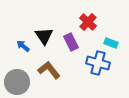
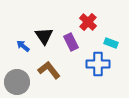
blue cross: moved 1 px down; rotated 15 degrees counterclockwise
